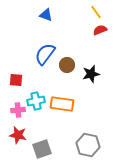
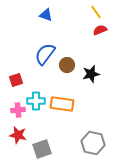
red square: rotated 24 degrees counterclockwise
cyan cross: rotated 12 degrees clockwise
gray hexagon: moved 5 px right, 2 px up
